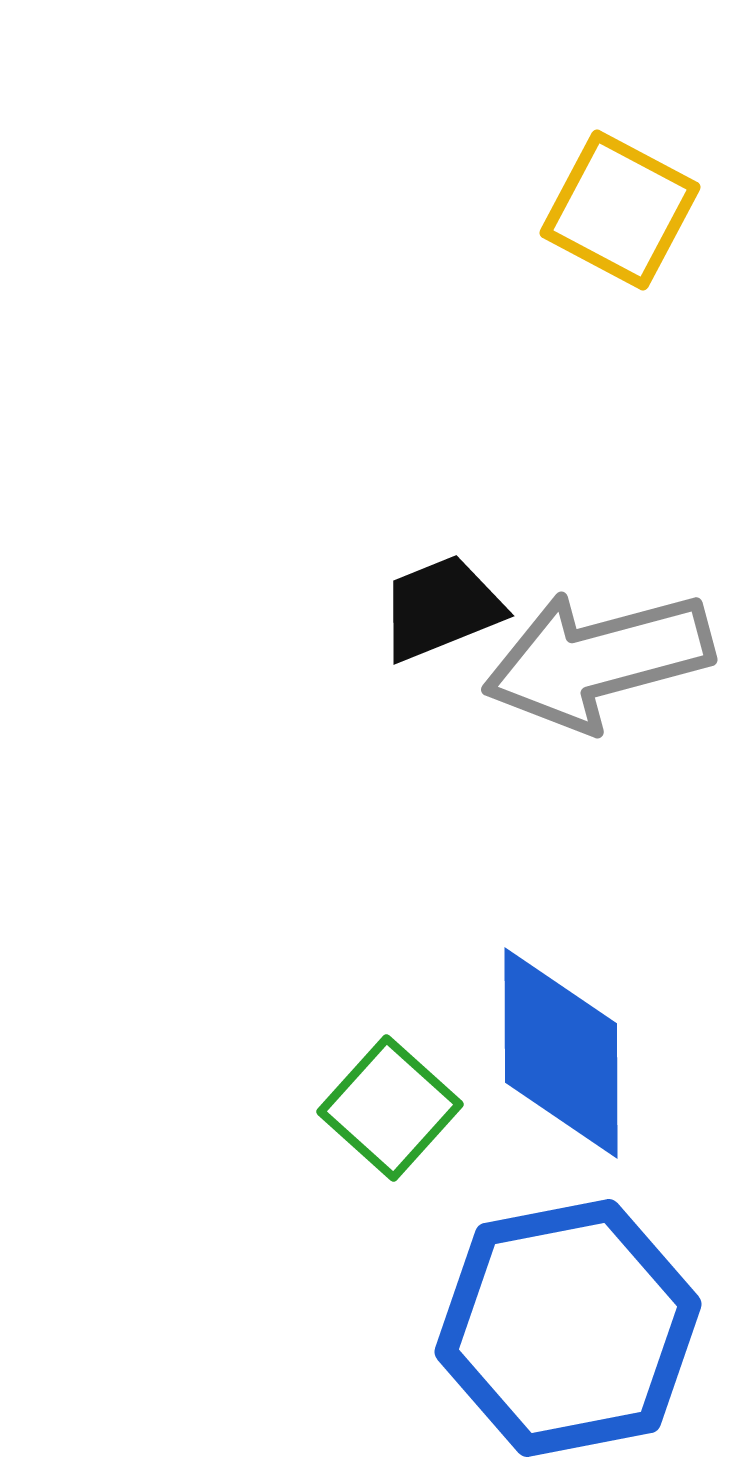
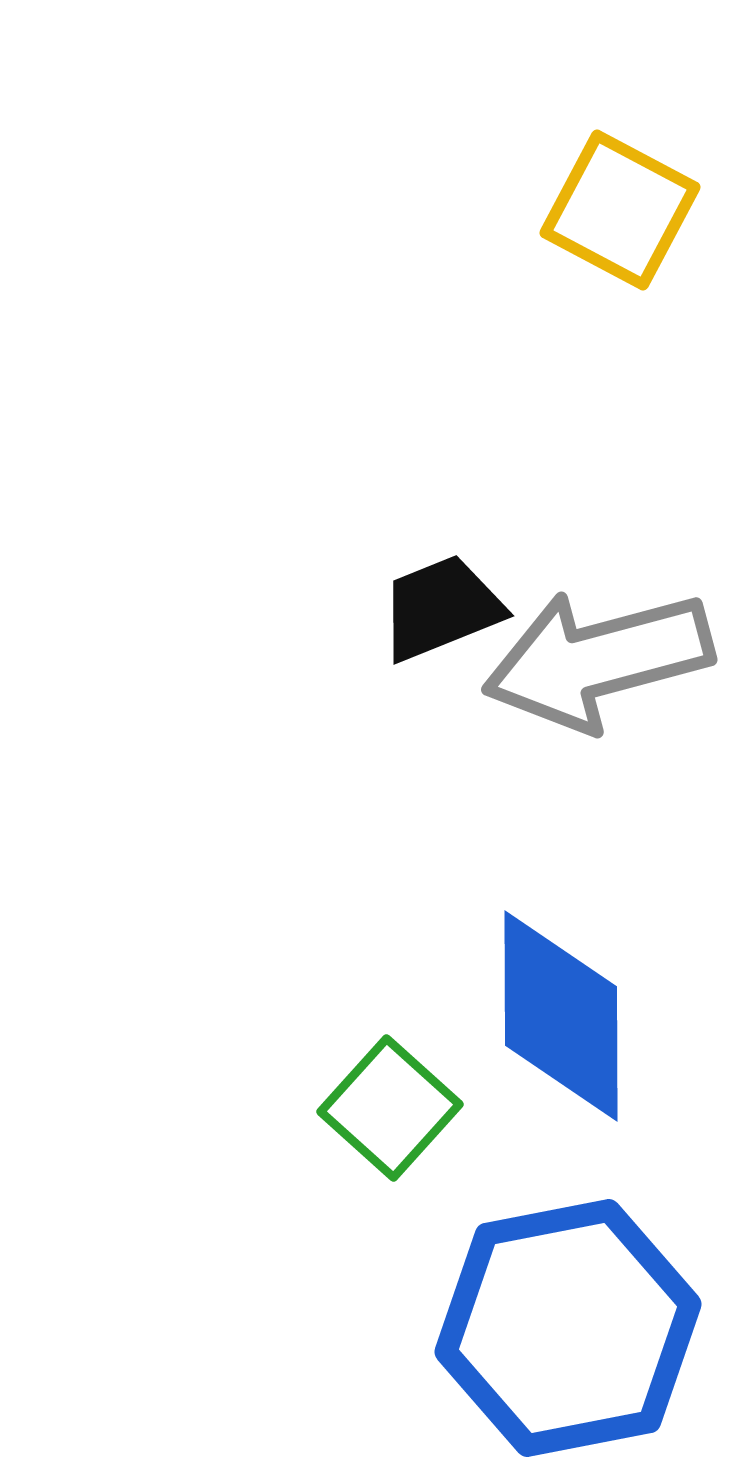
blue diamond: moved 37 px up
